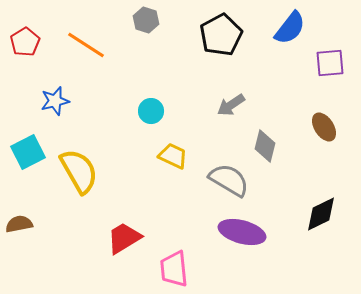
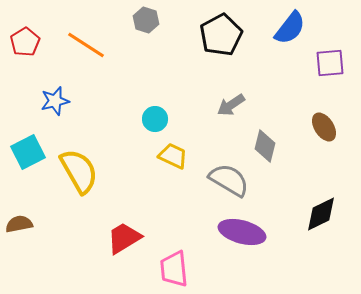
cyan circle: moved 4 px right, 8 px down
